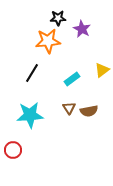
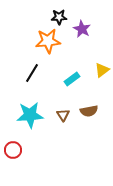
black star: moved 1 px right, 1 px up
brown triangle: moved 6 px left, 7 px down
